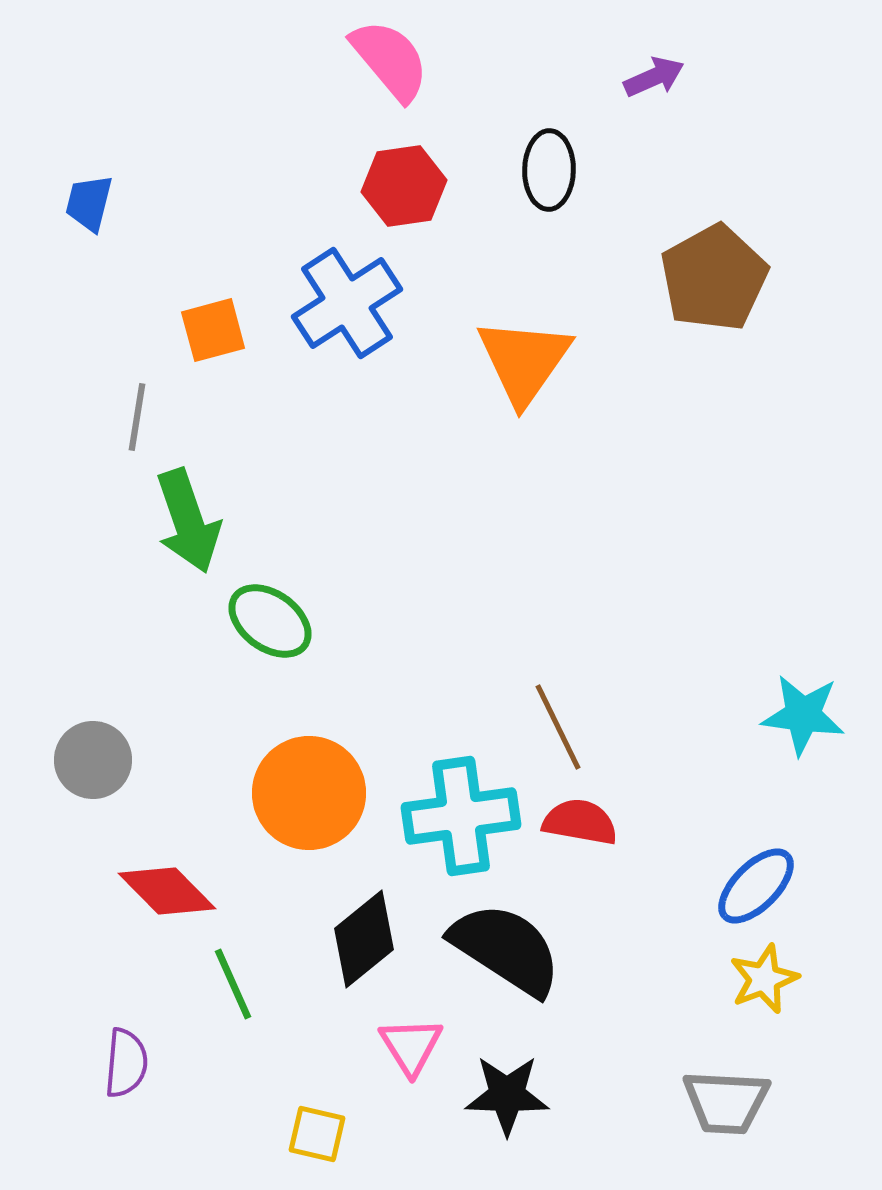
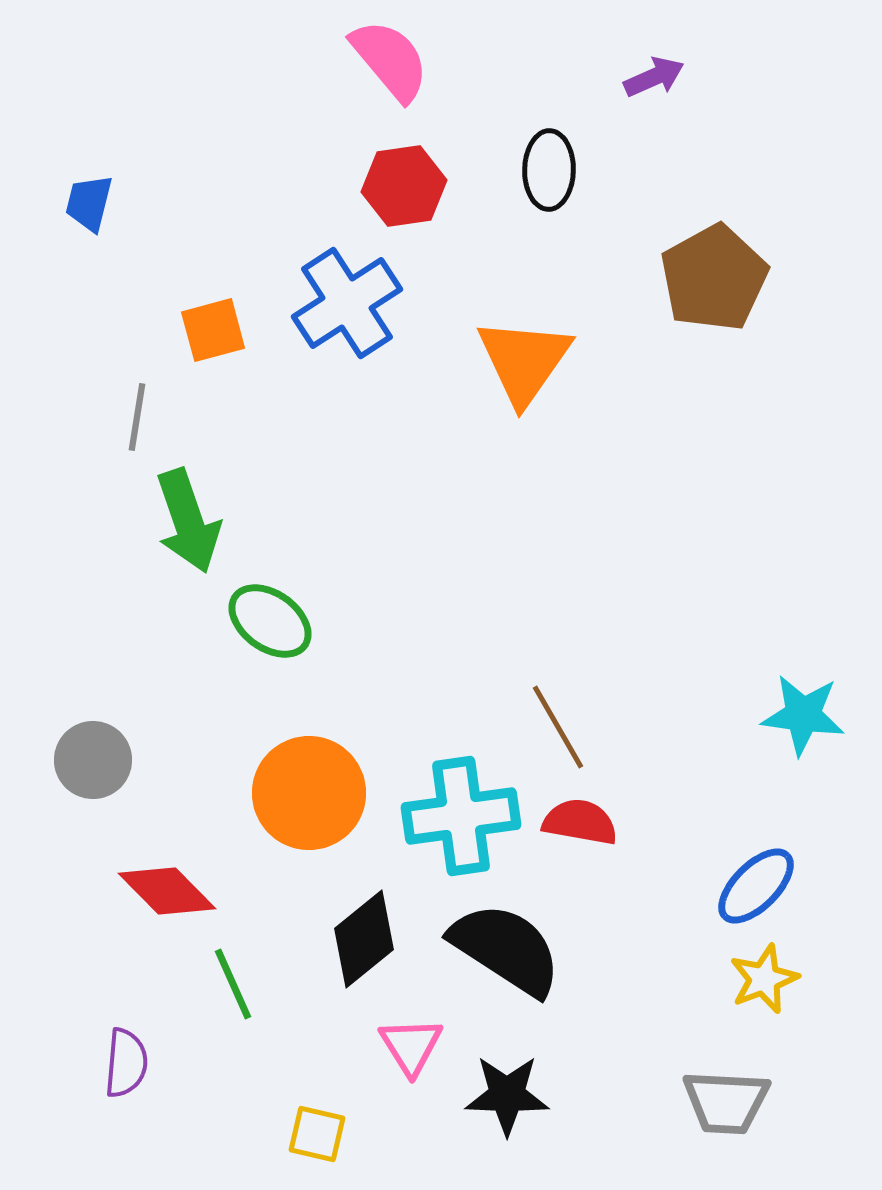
brown line: rotated 4 degrees counterclockwise
